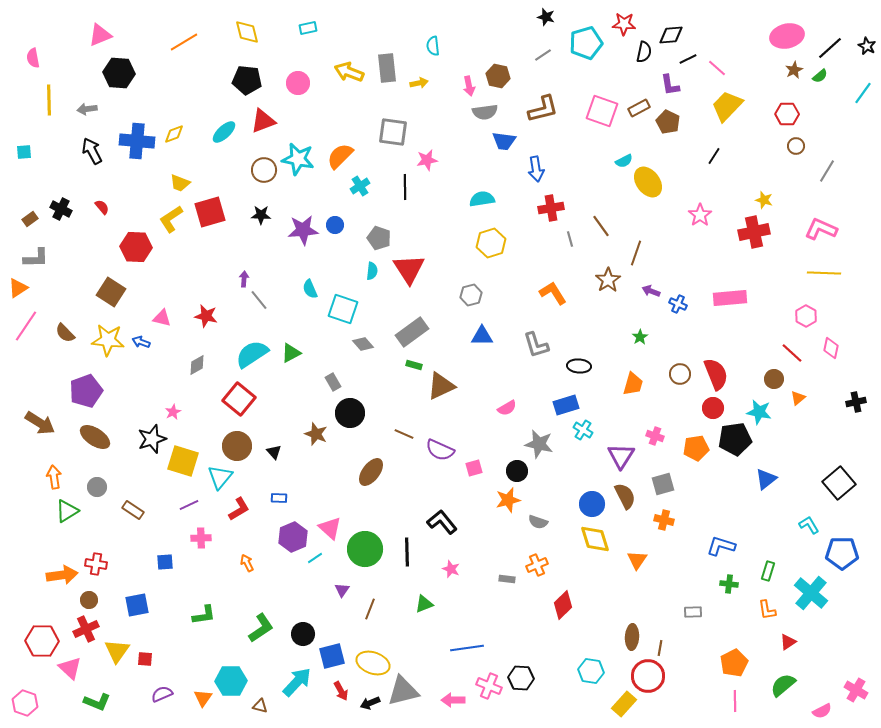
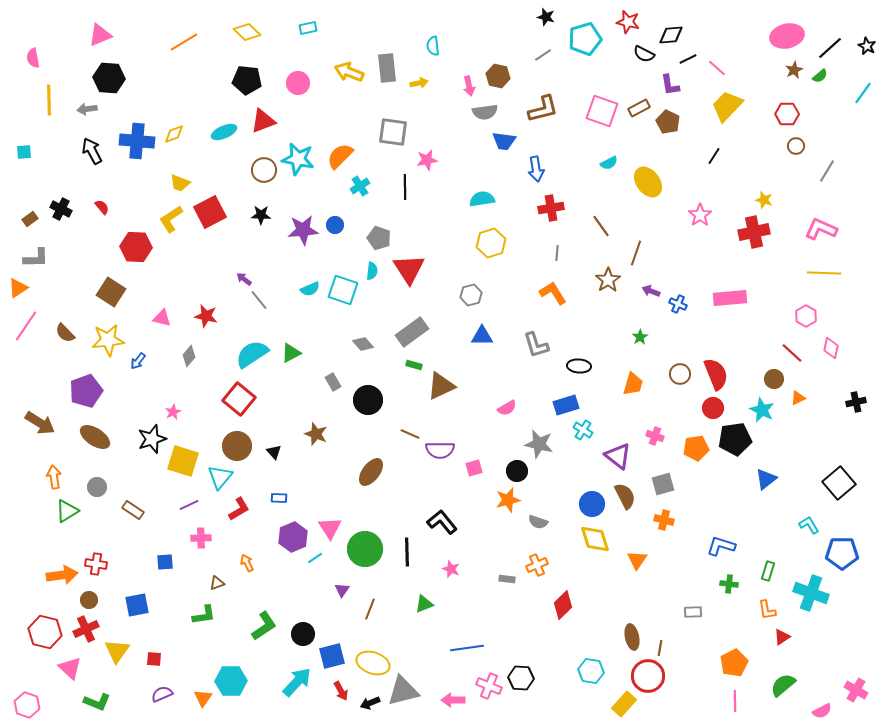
red star at (624, 24): moved 4 px right, 2 px up; rotated 10 degrees clockwise
yellow diamond at (247, 32): rotated 32 degrees counterclockwise
cyan pentagon at (586, 43): moved 1 px left, 4 px up
black semicircle at (644, 52): moved 2 px down; rotated 105 degrees clockwise
black hexagon at (119, 73): moved 10 px left, 5 px down
cyan ellipse at (224, 132): rotated 20 degrees clockwise
cyan semicircle at (624, 161): moved 15 px left, 2 px down
red square at (210, 212): rotated 12 degrees counterclockwise
gray line at (570, 239): moved 13 px left, 14 px down; rotated 21 degrees clockwise
purple arrow at (244, 279): rotated 56 degrees counterclockwise
cyan semicircle at (310, 289): rotated 90 degrees counterclockwise
cyan square at (343, 309): moved 19 px up
yellow star at (108, 340): rotated 12 degrees counterclockwise
blue arrow at (141, 342): moved 3 px left, 19 px down; rotated 72 degrees counterclockwise
gray diamond at (197, 365): moved 8 px left, 9 px up; rotated 20 degrees counterclockwise
orange triangle at (798, 398): rotated 14 degrees clockwise
cyan star at (759, 412): moved 3 px right, 2 px up; rotated 15 degrees clockwise
black circle at (350, 413): moved 18 px right, 13 px up
brown line at (404, 434): moved 6 px right
purple semicircle at (440, 450): rotated 24 degrees counterclockwise
purple triangle at (621, 456): moved 3 px left; rotated 24 degrees counterclockwise
pink triangle at (330, 528): rotated 15 degrees clockwise
cyan cross at (811, 593): rotated 20 degrees counterclockwise
green L-shape at (261, 628): moved 3 px right, 2 px up
brown ellipse at (632, 637): rotated 15 degrees counterclockwise
red hexagon at (42, 641): moved 3 px right, 9 px up; rotated 12 degrees clockwise
red triangle at (788, 642): moved 6 px left, 5 px up
red square at (145, 659): moved 9 px right
pink hexagon at (25, 703): moved 2 px right, 2 px down
brown triangle at (260, 706): moved 43 px left, 123 px up; rotated 35 degrees counterclockwise
